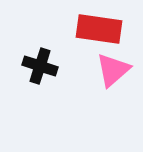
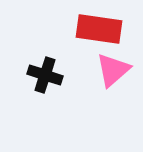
black cross: moved 5 px right, 9 px down
